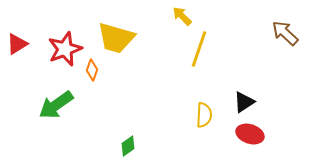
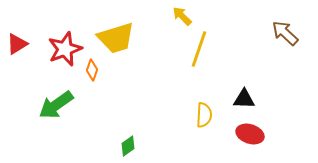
yellow trapezoid: rotated 33 degrees counterclockwise
black triangle: moved 3 px up; rotated 35 degrees clockwise
